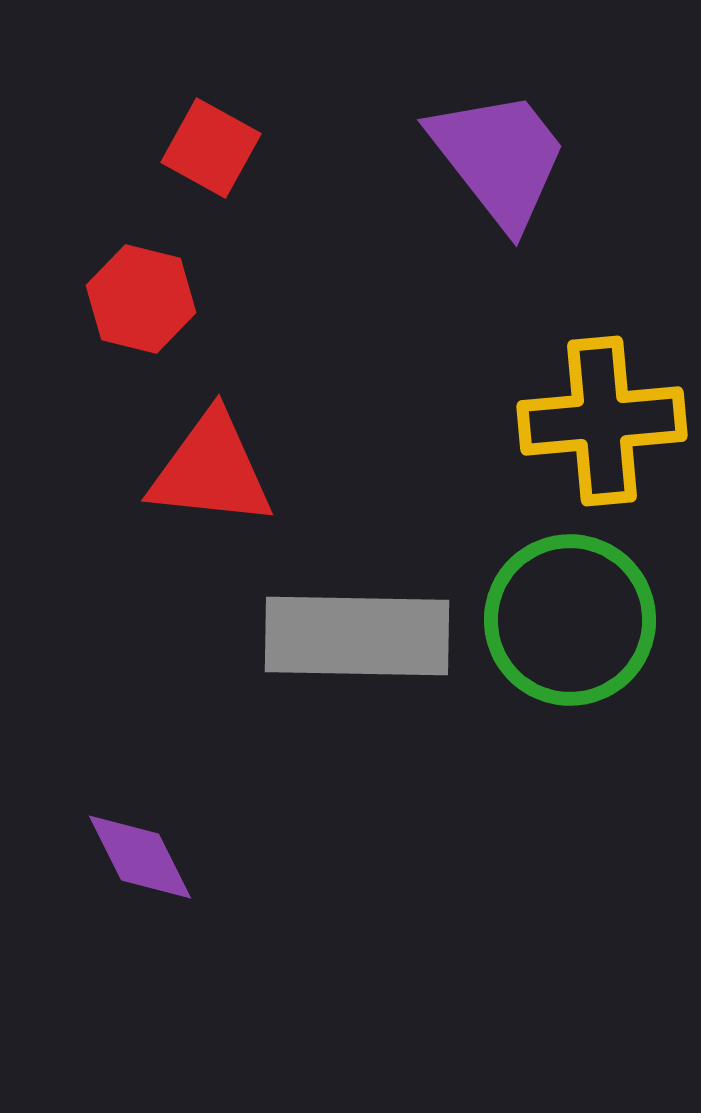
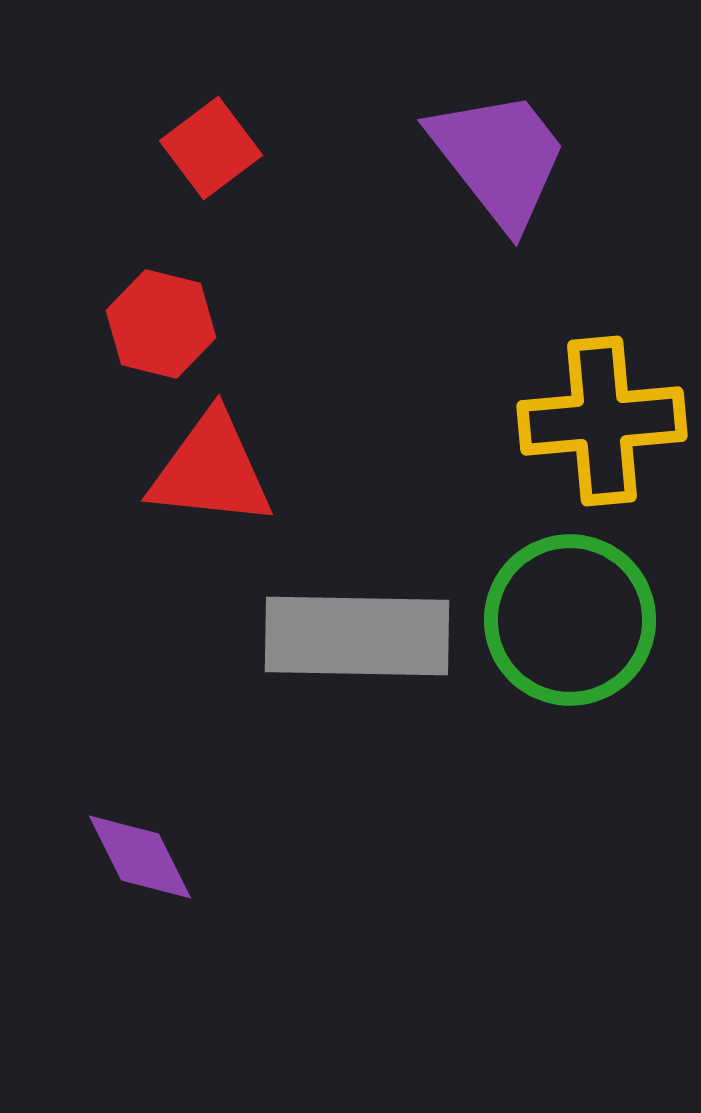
red square: rotated 24 degrees clockwise
red hexagon: moved 20 px right, 25 px down
